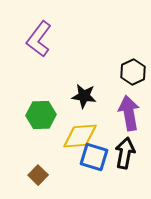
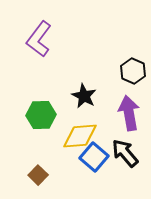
black hexagon: moved 1 px up; rotated 10 degrees counterclockwise
black star: rotated 20 degrees clockwise
black arrow: rotated 52 degrees counterclockwise
blue square: rotated 24 degrees clockwise
